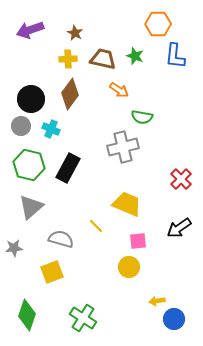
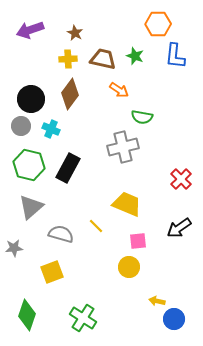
gray semicircle: moved 5 px up
yellow arrow: rotated 21 degrees clockwise
